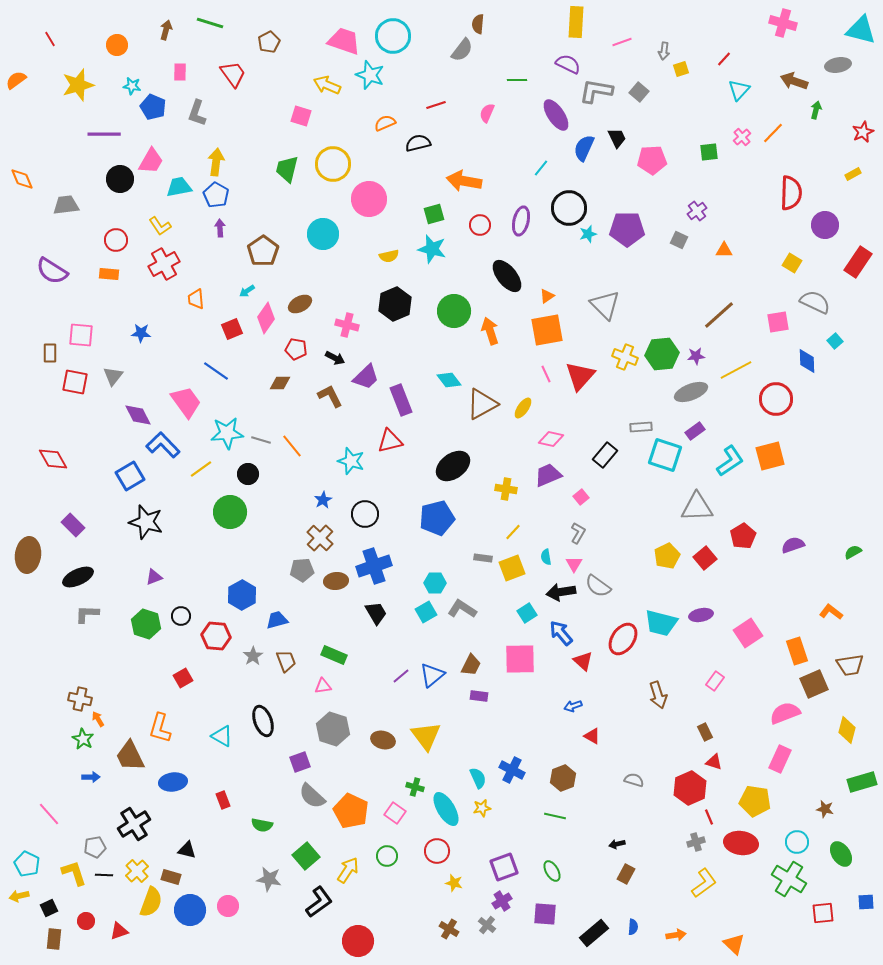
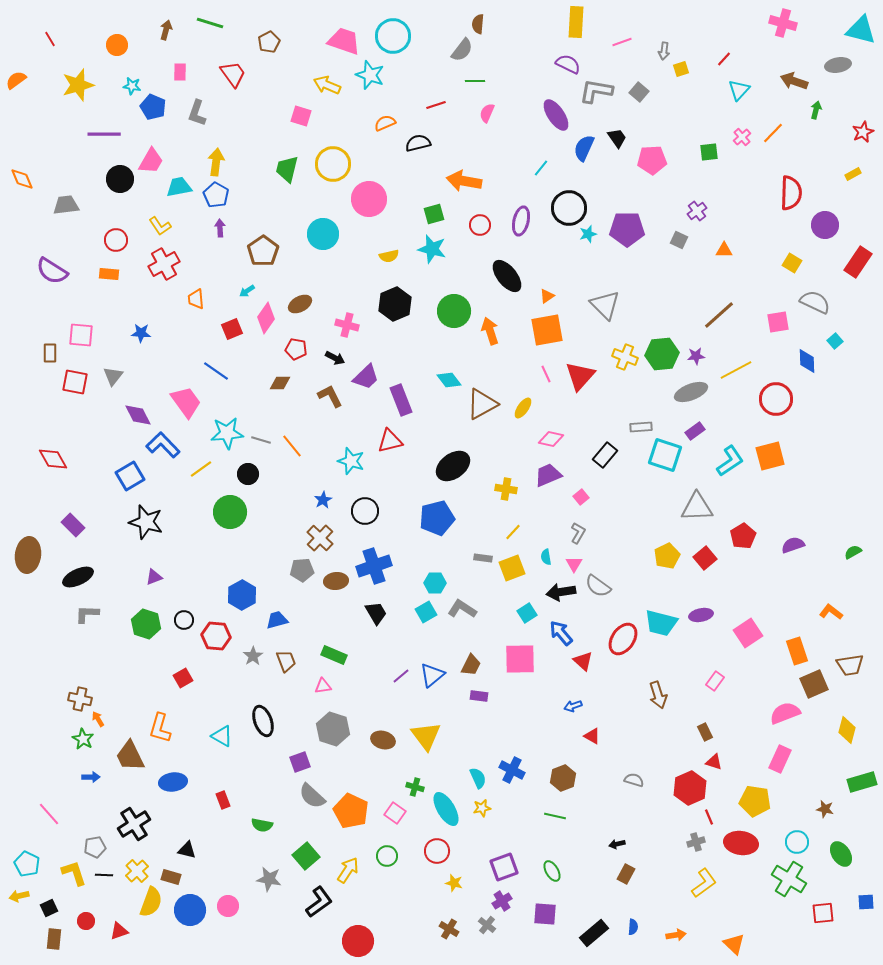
green line at (517, 80): moved 42 px left, 1 px down
black trapezoid at (617, 138): rotated 10 degrees counterclockwise
black circle at (365, 514): moved 3 px up
black circle at (181, 616): moved 3 px right, 4 px down
